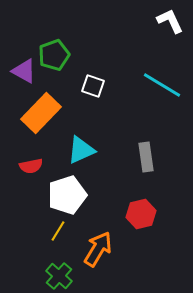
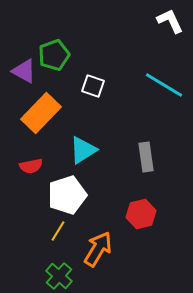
cyan line: moved 2 px right
cyan triangle: moved 2 px right; rotated 8 degrees counterclockwise
